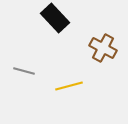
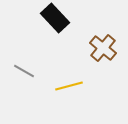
brown cross: rotated 12 degrees clockwise
gray line: rotated 15 degrees clockwise
